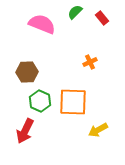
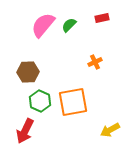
green semicircle: moved 6 px left, 13 px down
red rectangle: rotated 64 degrees counterclockwise
pink semicircle: moved 1 px right, 1 px down; rotated 72 degrees counterclockwise
orange cross: moved 5 px right
brown hexagon: moved 1 px right
orange square: rotated 12 degrees counterclockwise
yellow arrow: moved 12 px right
